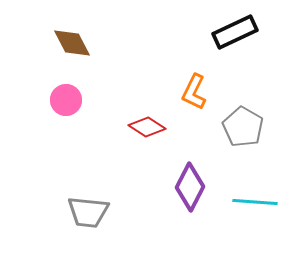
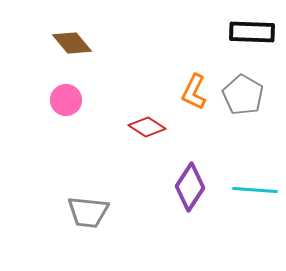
black rectangle: moved 17 px right; rotated 27 degrees clockwise
brown diamond: rotated 12 degrees counterclockwise
gray pentagon: moved 32 px up
purple diamond: rotated 6 degrees clockwise
cyan line: moved 12 px up
